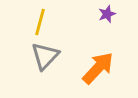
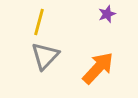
yellow line: moved 1 px left
